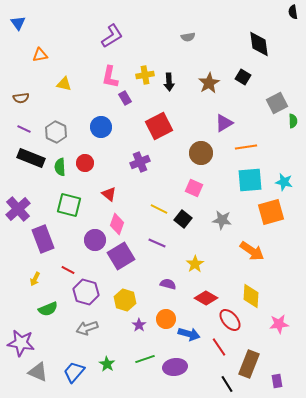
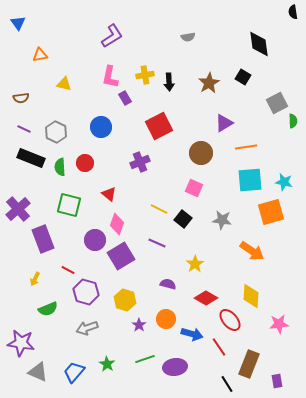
blue arrow at (189, 334): moved 3 px right
